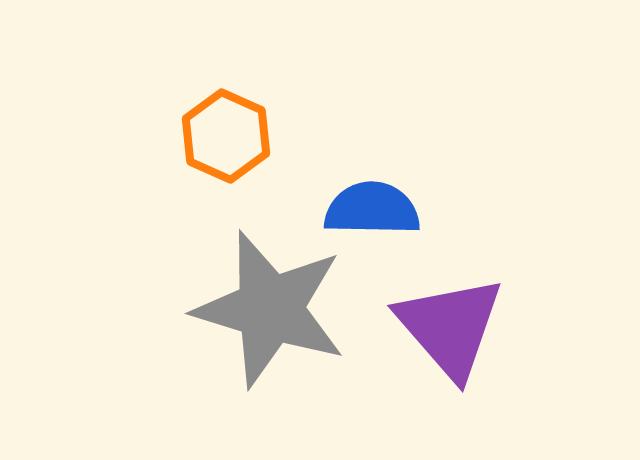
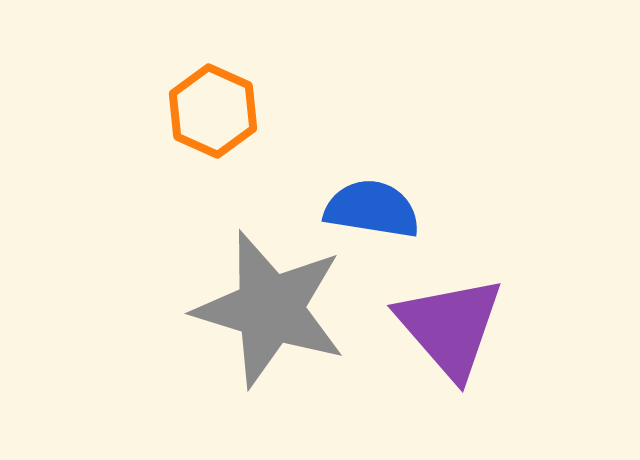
orange hexagon: moved 13 px left, 25 px up
blue semicircle: rotated 8 degrees clockwise
